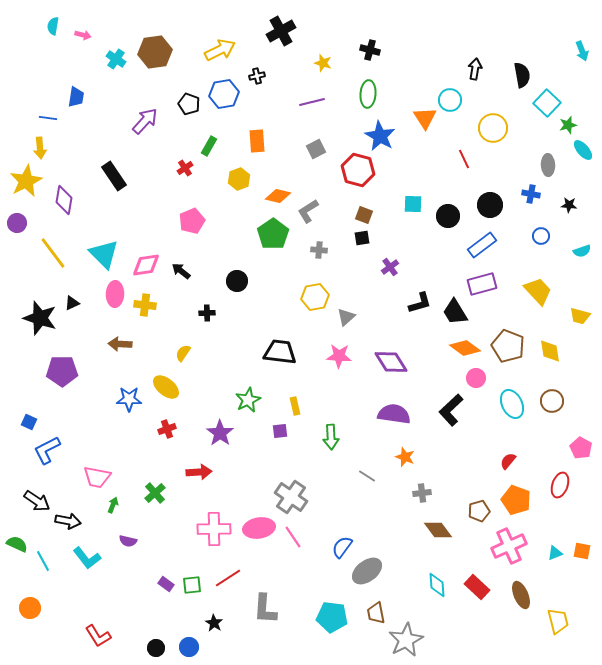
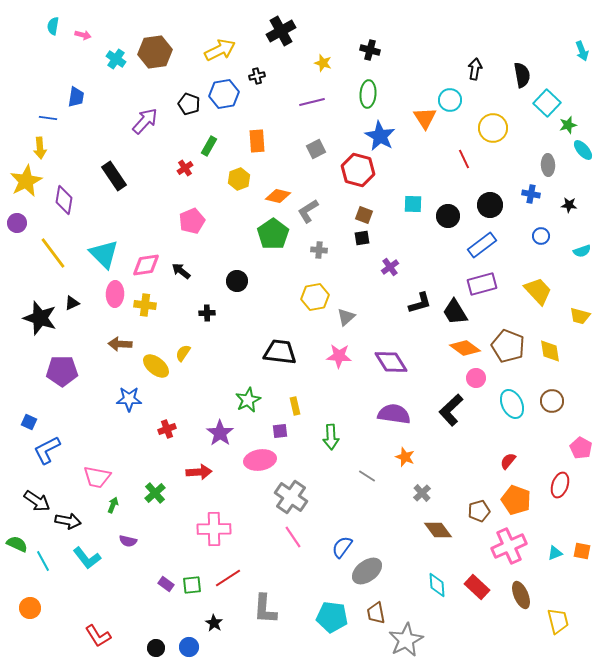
yellow ellipse at (166, 387): moved 10 px left, 21 px up
gray cross at (422, 493): rotated 36 degrees counterclockwise
pink ellipse at (259, 528): moved 1 px right, 68 px up
